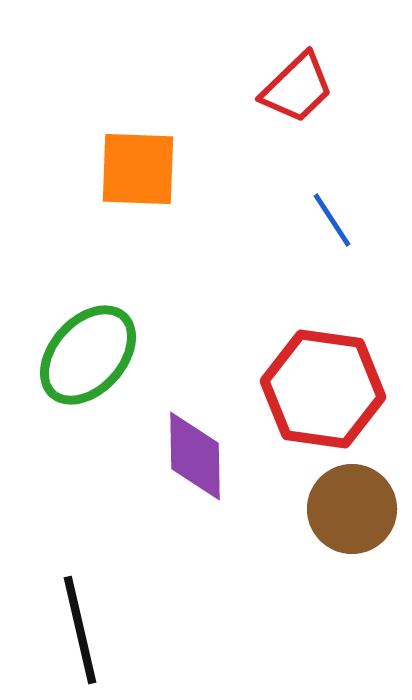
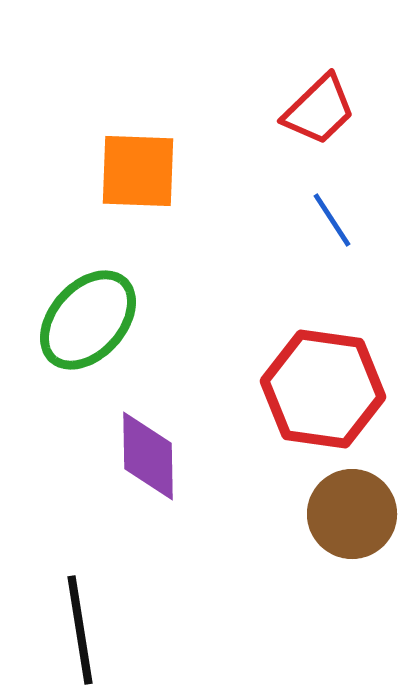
red trapezoid: moved 22 px right, 22 px down
orange square: moved 2 px down
green ellipse: moved 35 px up
purple diamond: moved 47 px left
brown circle: moved 5 px down
black line: rotated 4 degrees clockwise
